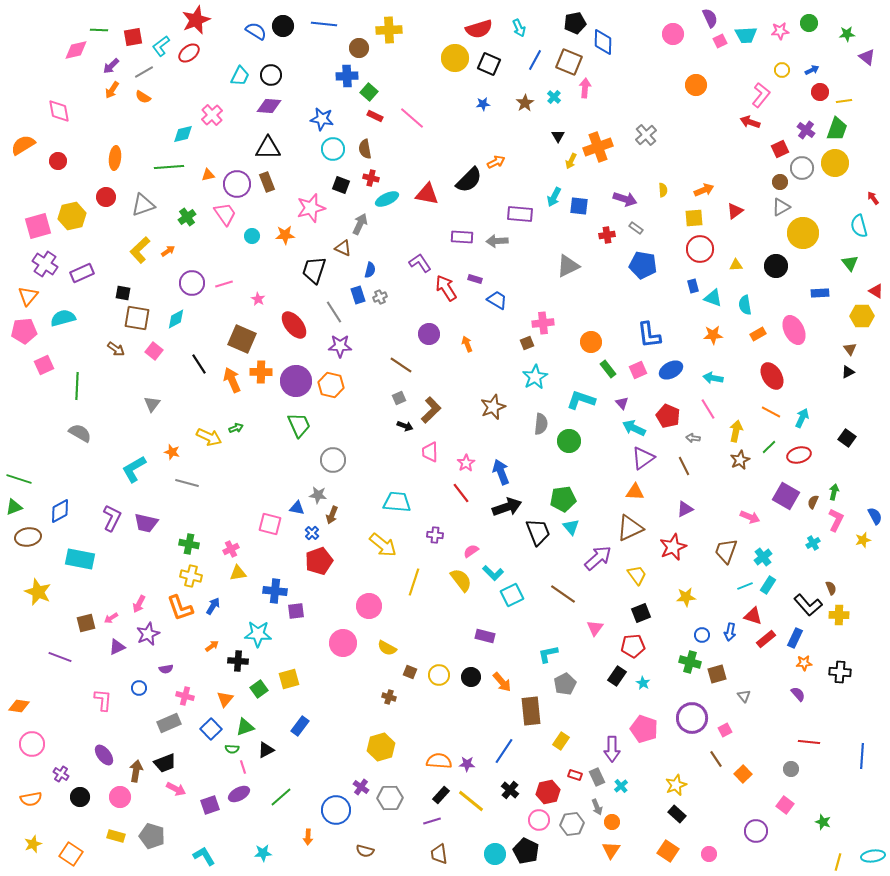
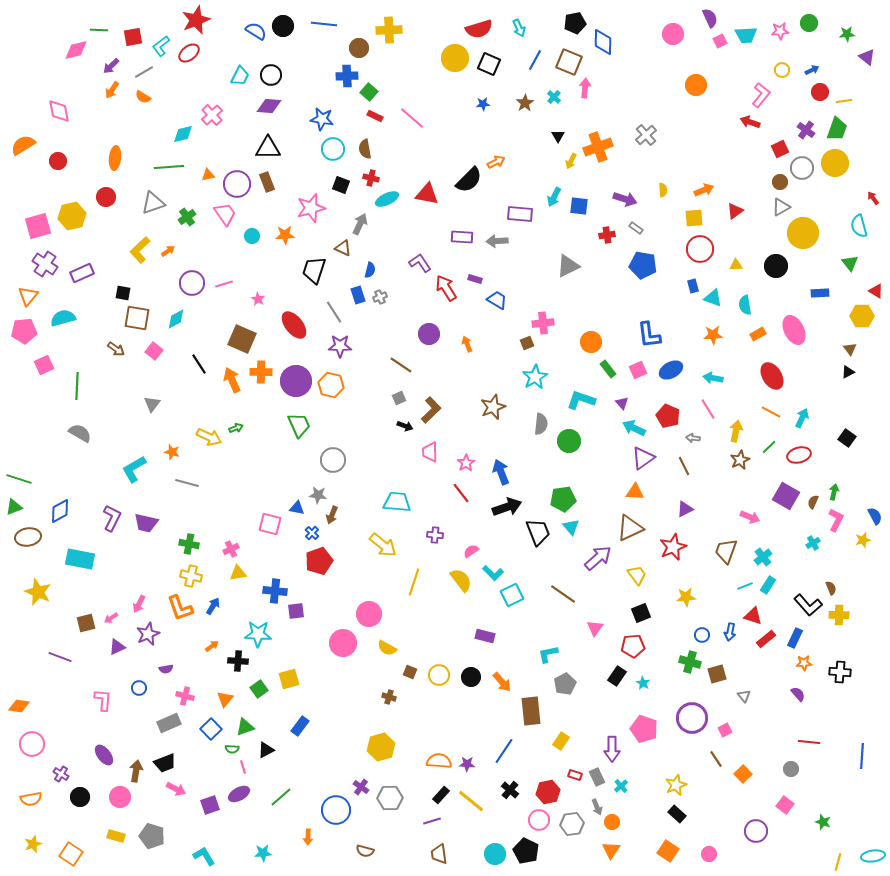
gray triangle at (143, 205): moved 10 px right, 2 px up
pink circle at (369, 606): moved 8 px down
